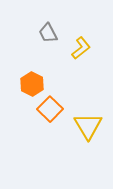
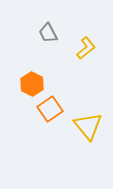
yellow L-shape: moved 5 px right
orange square: rotated 10 degrees clockwise
yellow triangle: rotated 8 degrees counterclockwise
